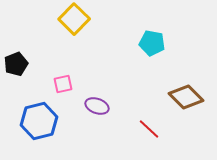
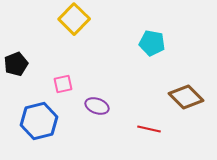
red line: rotated 30 degrees counterclockwise
